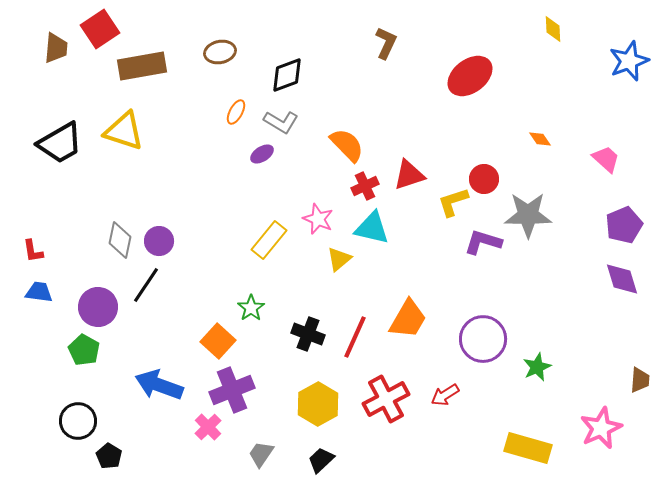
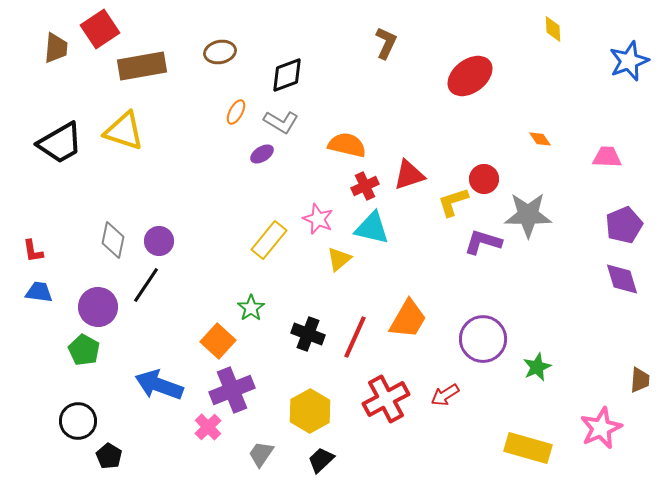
orange semicircle at (347, 145): rotated 33 degrees counterclockwise
pink trapezoid at (606, 159): moved 1 px right, 2 px up; rotated 40 degrees counterclockwise
gray diamond at (120, 240): moved 7 px left
yellow hexagon at (318, 404): moved 8 px left, 7 px down
